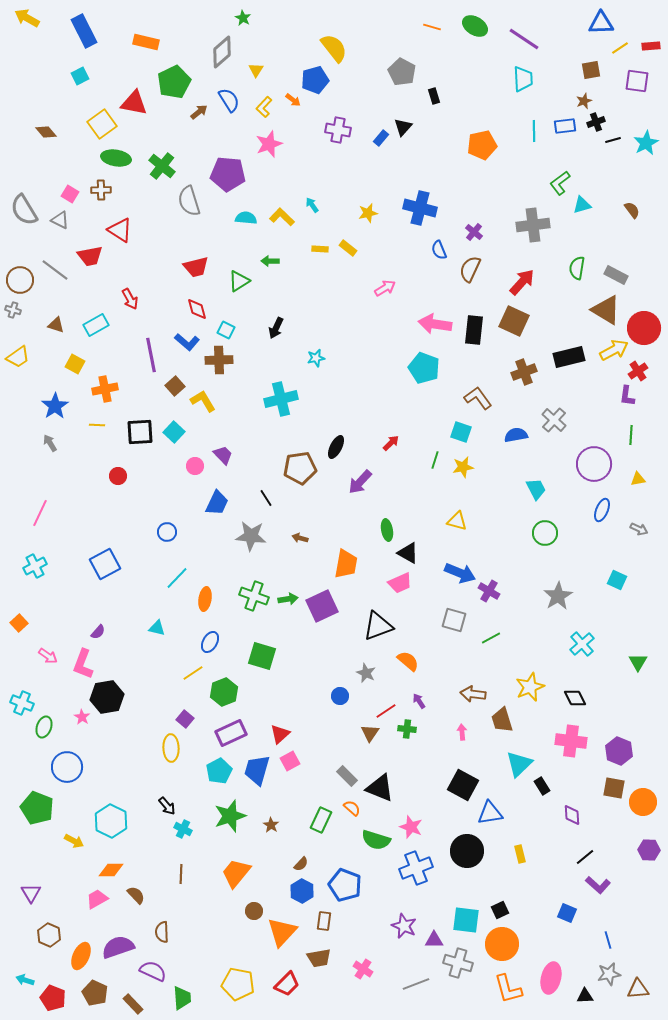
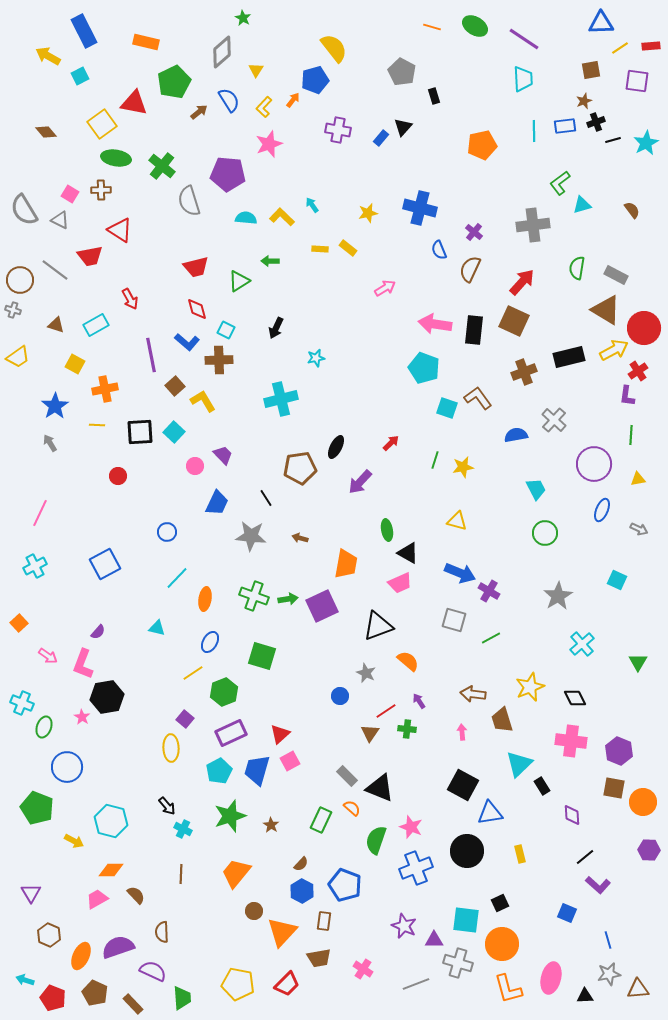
yellow arrow at (27, 18): moved 21 px right, 38 px down
orange arrow at (293, 100): rotated 91 degrees counterclockwise
cyan square at (461, 432): moved 14 px left, 24 px up
cyan hexagon at (111, 821): rotated 12 degrees counterclockwise
green semicircle at (376, 840): rotated 92 degrees clockwise
black square at (500, 910): moved 7 px up
